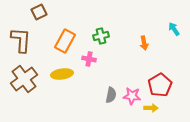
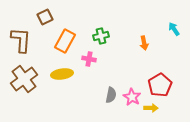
brown square: moved 6 px right, 5 px down
pink star: moved 1 px down; rotated 24 degrees clockwise
